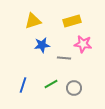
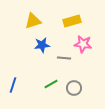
blue line: moved 10 px left
